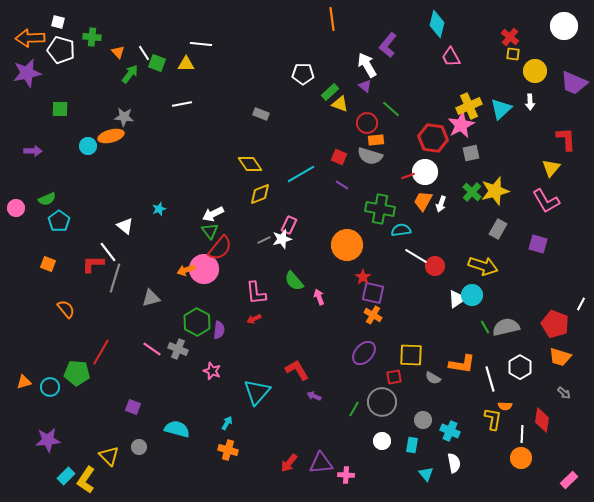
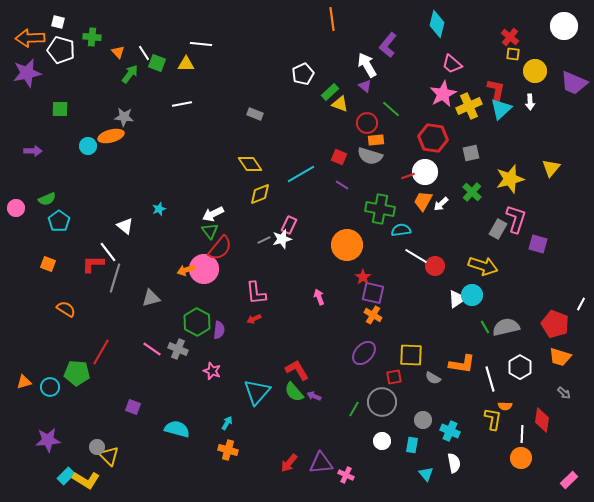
pink trapezoid at (451, 57): moved 1 px right, 7 px down; rotated 20 degrees counterclockwise
white pentagon at (303, 74): rotated 25 degrees counterclockwise
gray rectangle at (261, 114): moved 6 px left
pink star at (461, 125): moved 18 px left, 31 px up
red L-shape at (566, 139): moved 70 px left, 48 px up; rotated 15 degrees clockwise
yellow star at (495, 191): moved 15 px right, 12 px up
pink L-shape at (546, 201): moved 30 px left, 18 px down; rotated 132 degrees counterclockwise
white arrow at (441, 204): rotated 28 degrees clockwise
green semicircle at (294, 281): moved 111 px down
orange semicircle at (66, 309): rotated 18 degrees counterclockwise
gray circle at (139, 447): moved 42 px left
pink cross at (346, 475): rotated 21 degrees clockwise
yellow L-shape at (86, 480): rotated 92 degrees counterclockwise
